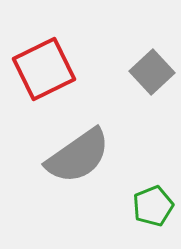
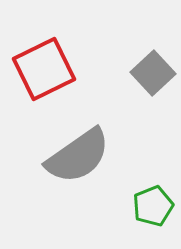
gray square: moved 1 px right, 1 px down
